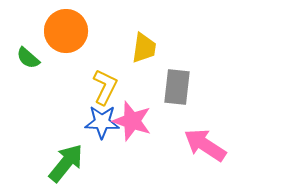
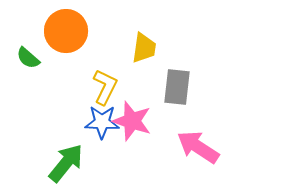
pink arrow: moved 7 px left, 2 px down
